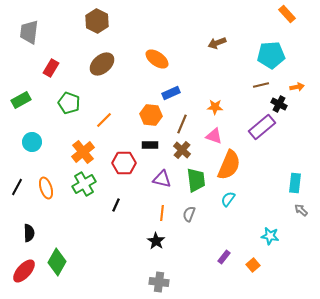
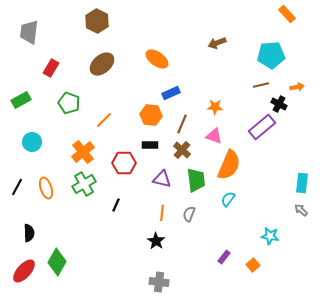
cyan rectangle at (295, 183): moved 7 px right
